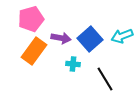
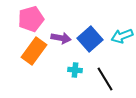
cyan cross: moved 2 px right, 6 px down
